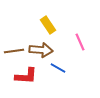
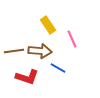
pink line: moved 8 px left, 3 px up
brown arrow: moved 1 px left, 1 px down
red L-shape: moved 1 px right, 1 px down; rotated 15 degrees clockwise
